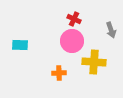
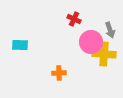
gray arrow: moved 1 px left
pink circle: moved 19 px right, 1 px down
yellow cross: moved 10 px right, 8 px up
